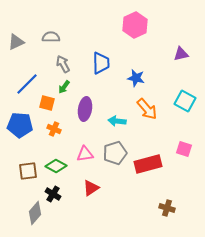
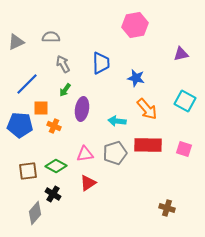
pink hexagon: rotated 15 degrees clockwise
green arrow: moved 1 px right, 3 px down
orange square: moved 6 px left, 5 px down; rotated 14 degrees counterclockwise
purple ellipse: moved 3 px left
orange cross: moved 3 px up
red rectangle: moved 19 px up; rotated 16 degrees clockwise
red triangle: moved 3 px left, 5 px up
